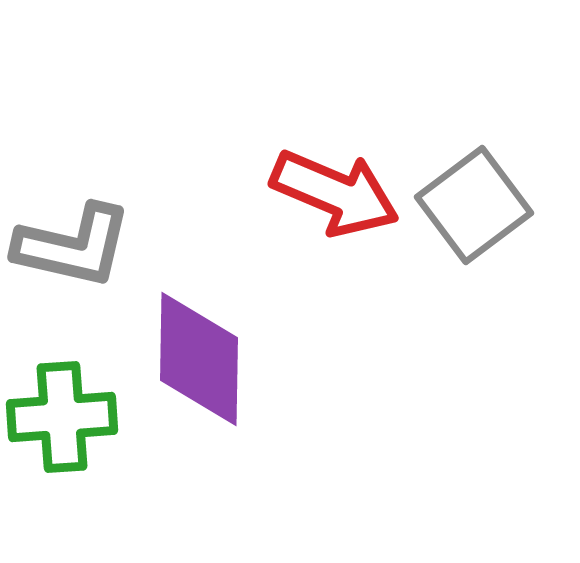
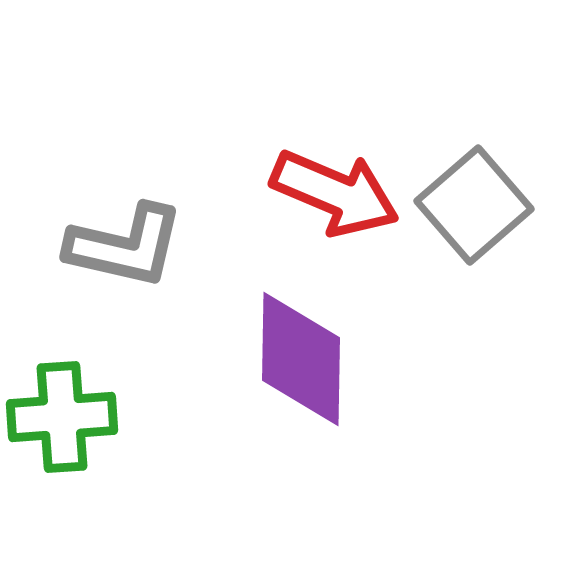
gray square: rotated 4 degrees counterclockwise
gray L-shape: moved 52 px right
purple diamond: moved 102 px right
